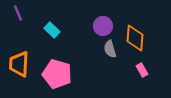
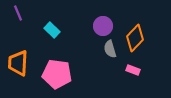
orange diamond: rotated 40 degrees clockwise
orange trapezoid: moved 1 px left, 1 px up
pink rectangle: moved 9 px left; rotated 40 degrees counterclockwise
pink pentagon: rotated 8 degrees counterclockwise
